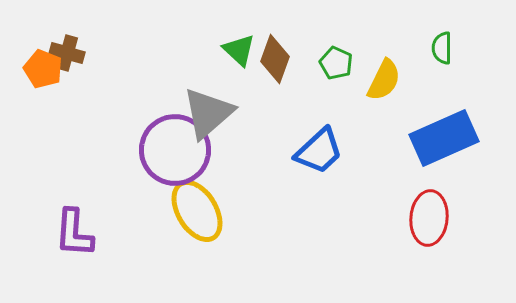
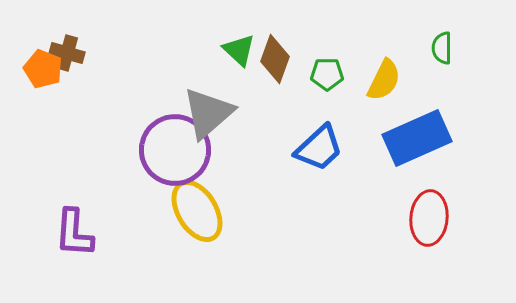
green pentagon: moved 9 px left, 11 px down; rotated 24 degrees counterclockwise
blue rectangle: moved 27 px left
blue trapezoid: moved 3 px up
